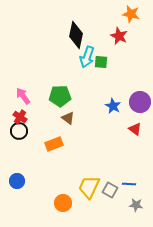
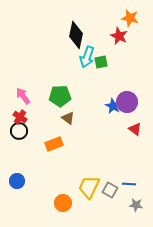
orange star: moved 1 px left, 4 px down
green square: rotated 16 degrees counterclockwise
purple circle: moved 13 px left
